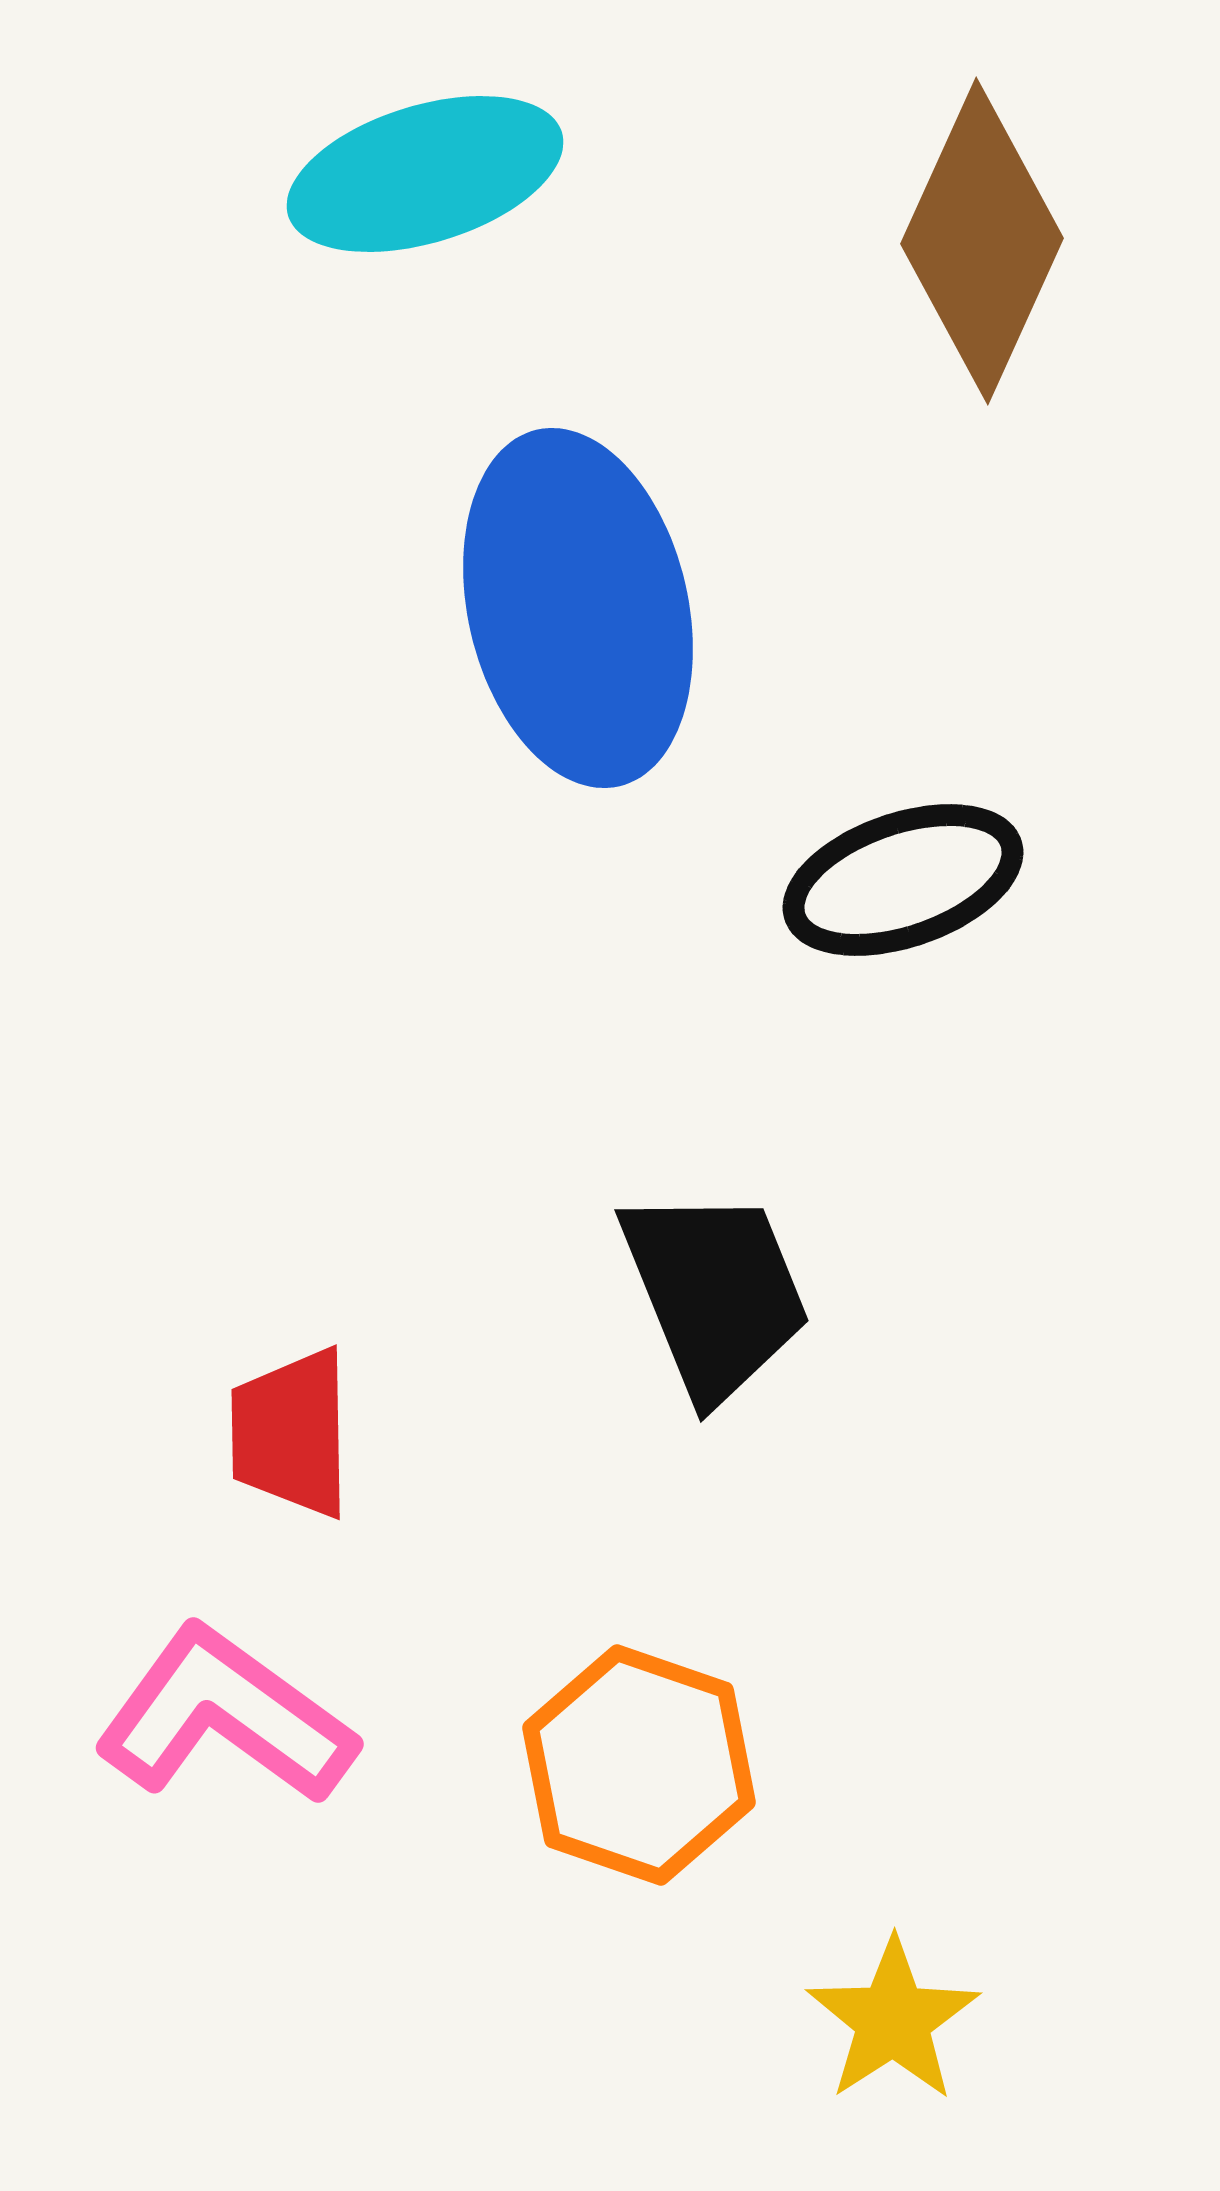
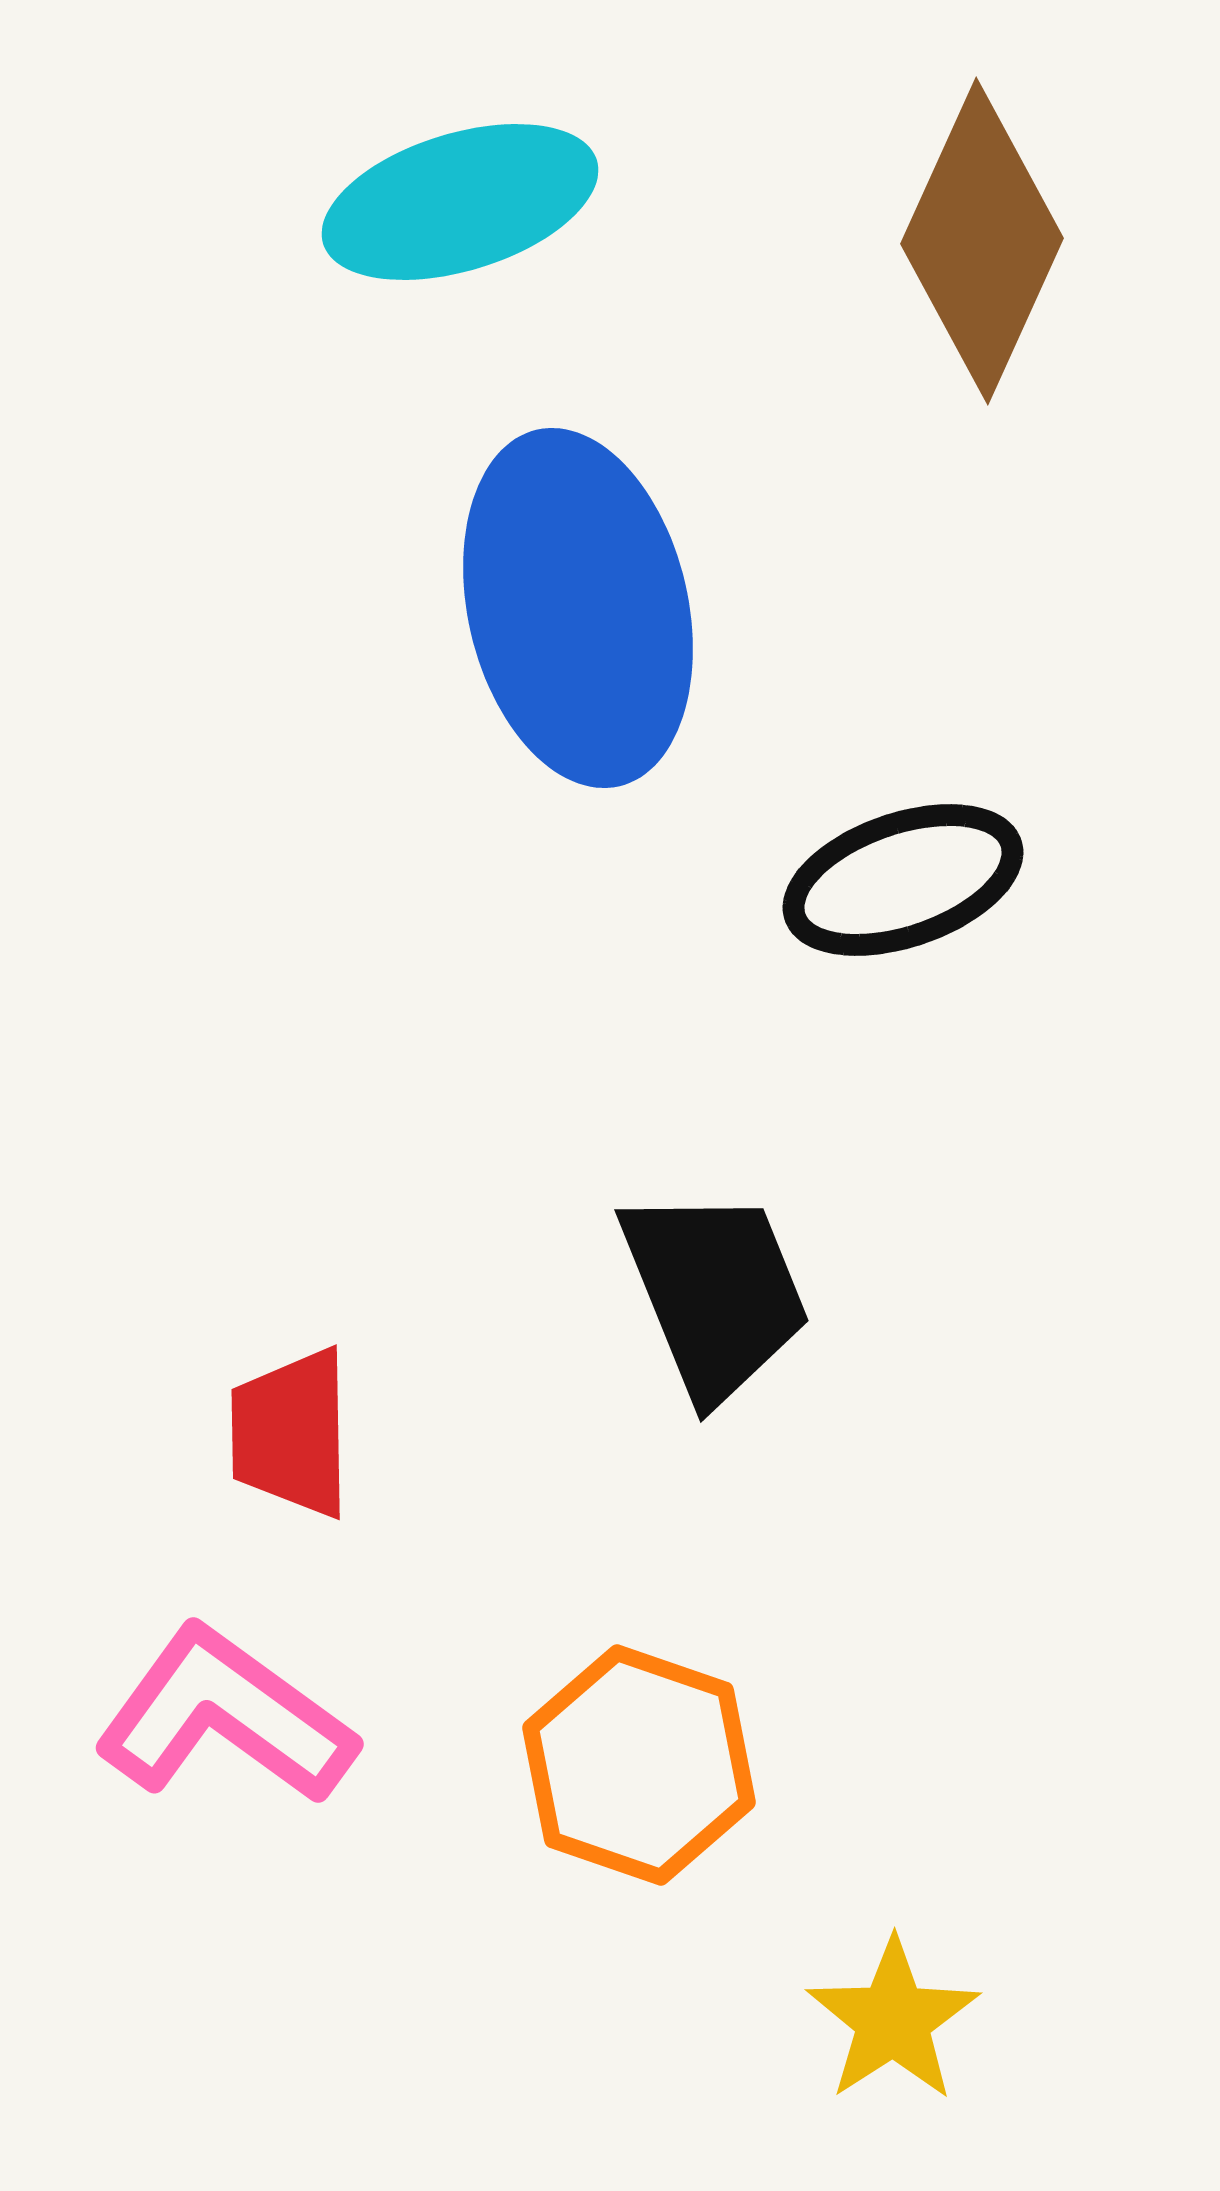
cyan ellipse: moved 35 px right, 28 px down
